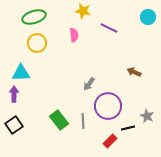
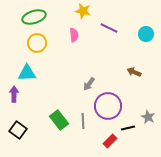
cyan circle: moved 2 px left, 17 px down
cyan triangle: moved 6 px right
gray star: moved 1 px right, 1 px down
black square: moved 4 px right, 5 px down; rotated 18 degrees counterclockwise
